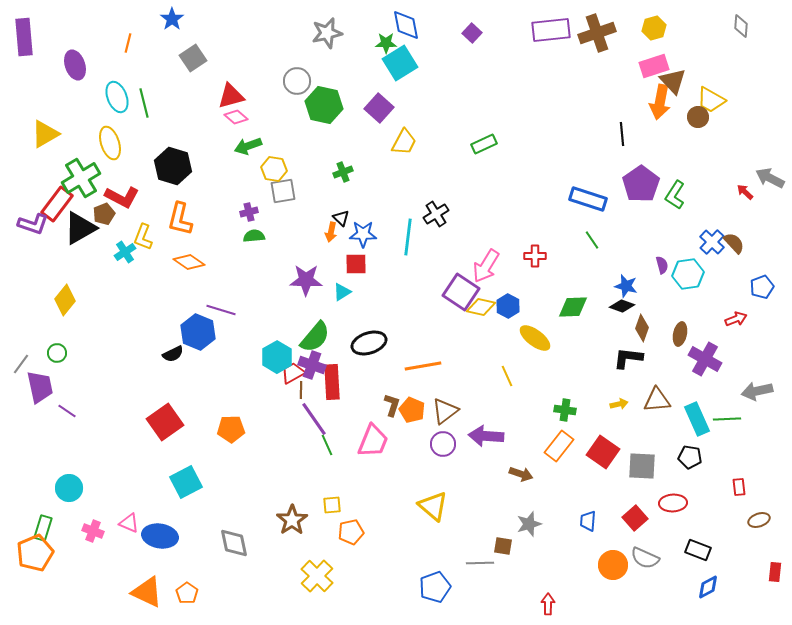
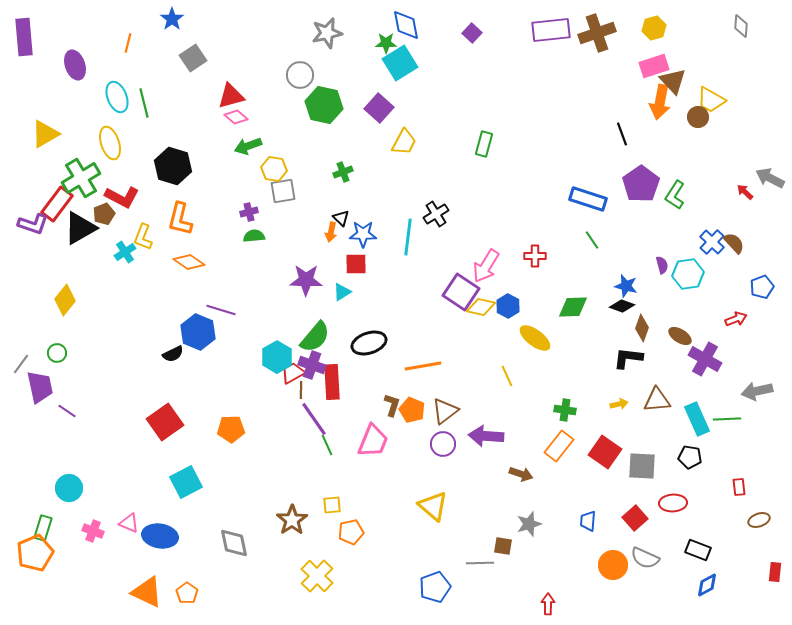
gray circle at (297, 81): moved 3 px right, 6 px up
black line at (622, 134): rotated 15 degrees counterclockwise
green rectangle at (484, 144): rotated 50 degrees counterclockwise
brown ellipse at (680, 334): moved 2 px down; rotated 70 degrees counterclockwise
red square at (603, 452): moved 2 px right
blue diamond at (708, 587): moved 1 px left, 2 px up
